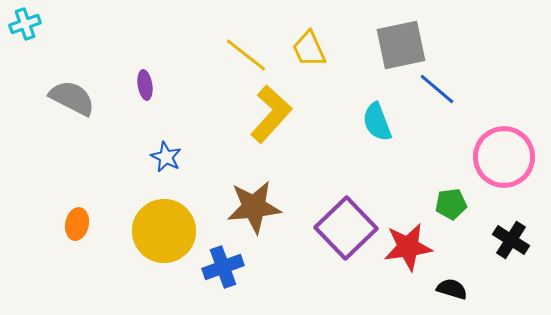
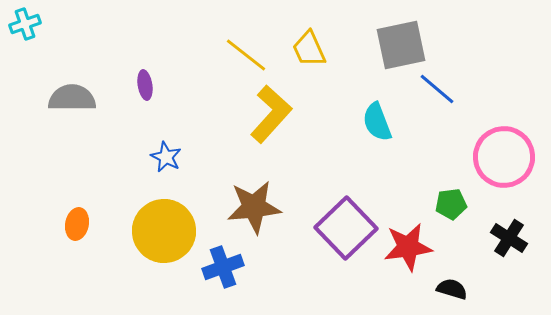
gray semicircle: rotated 27 degrees counterclockwise
black cross: moved 2 px left, 2 px up
